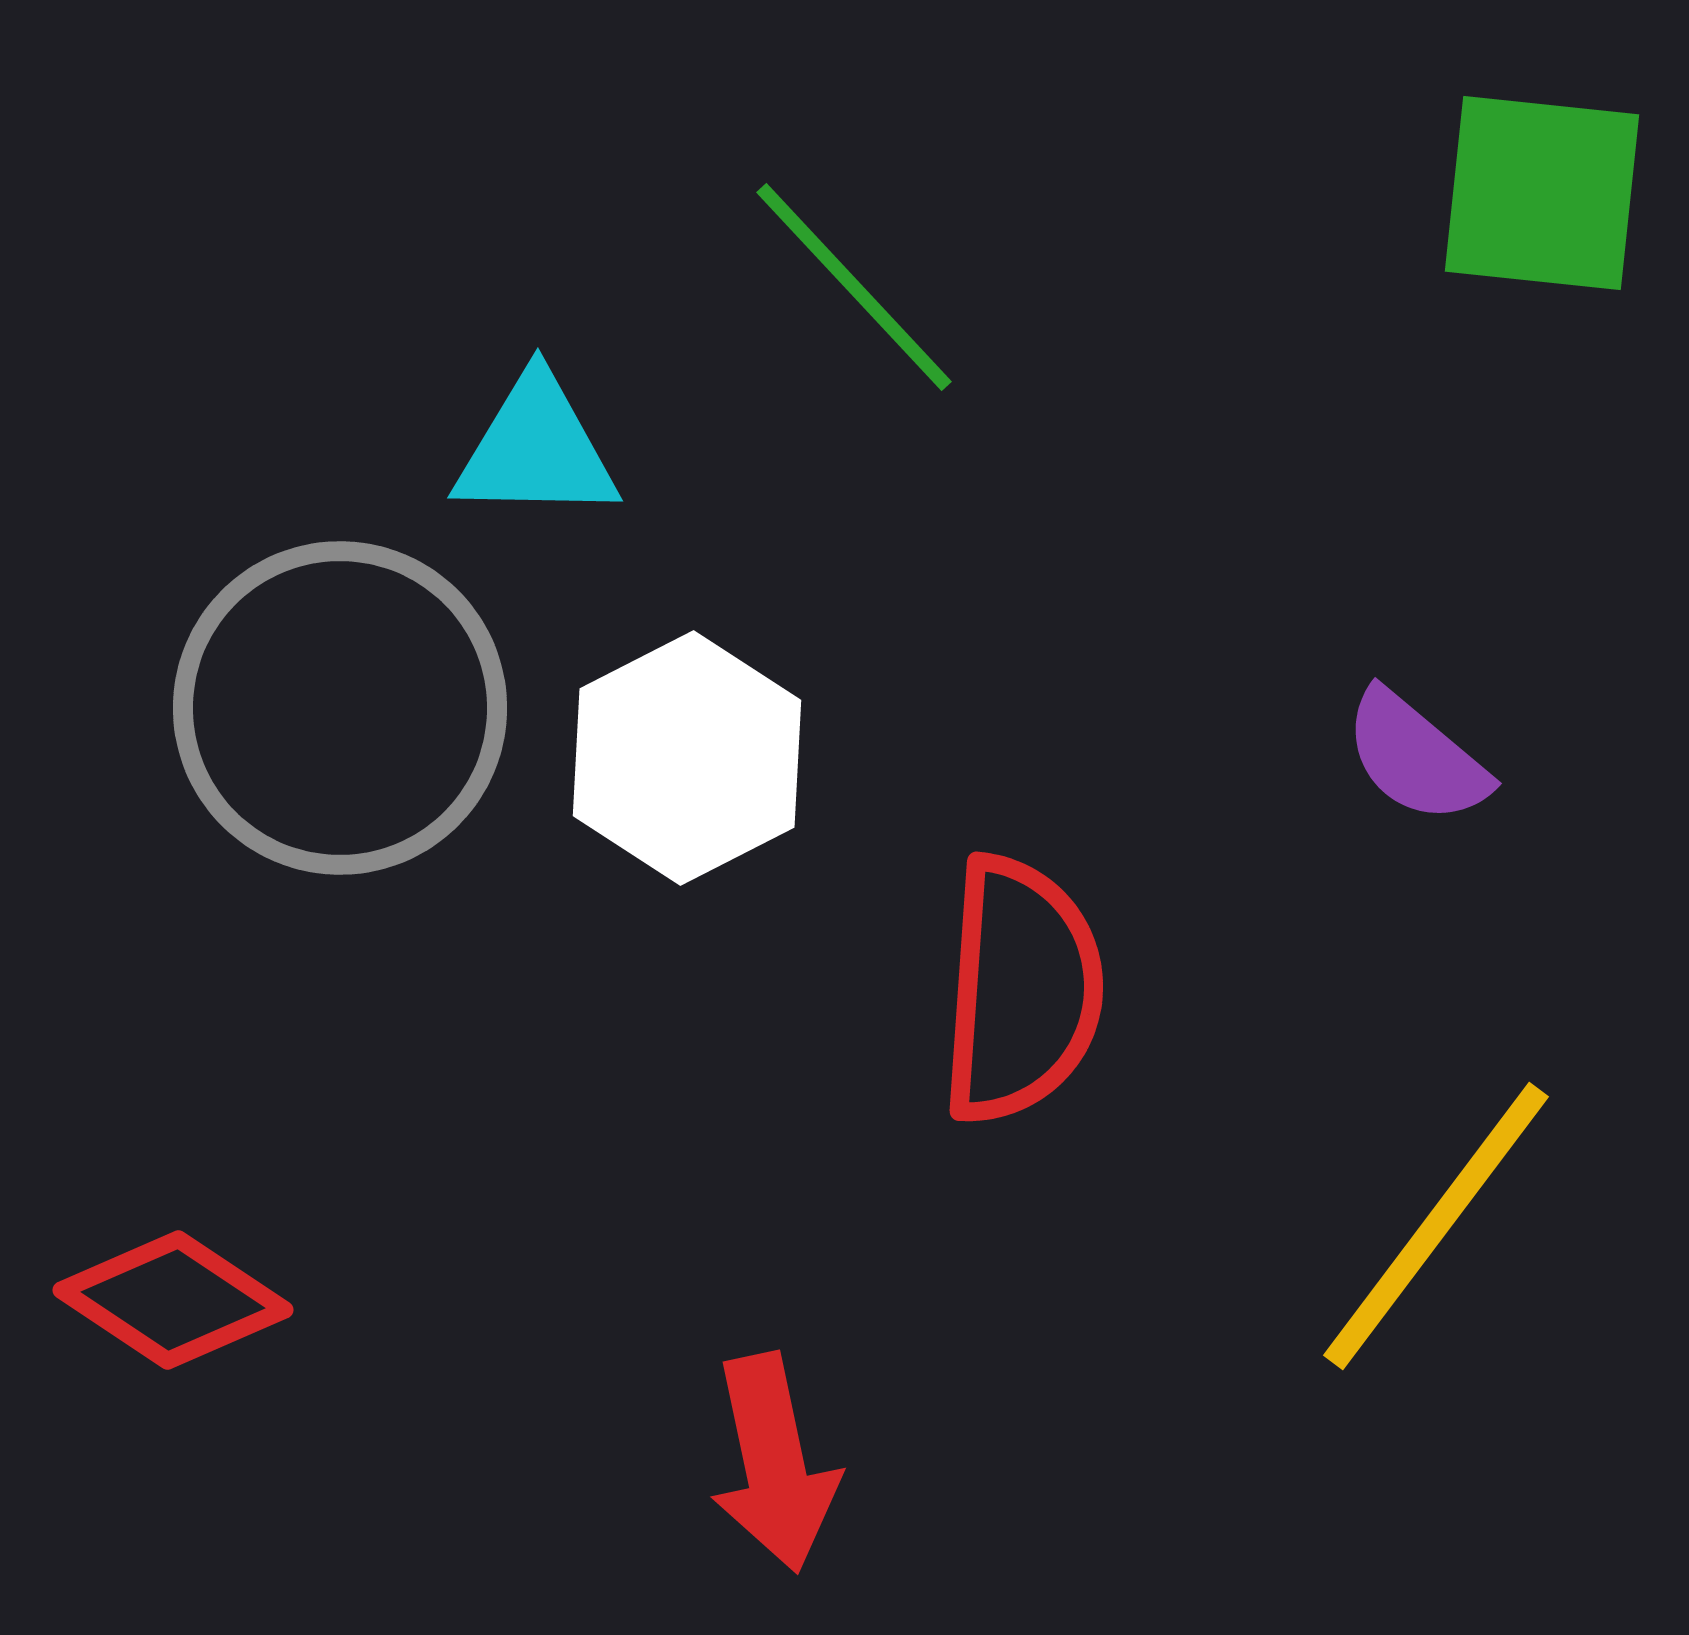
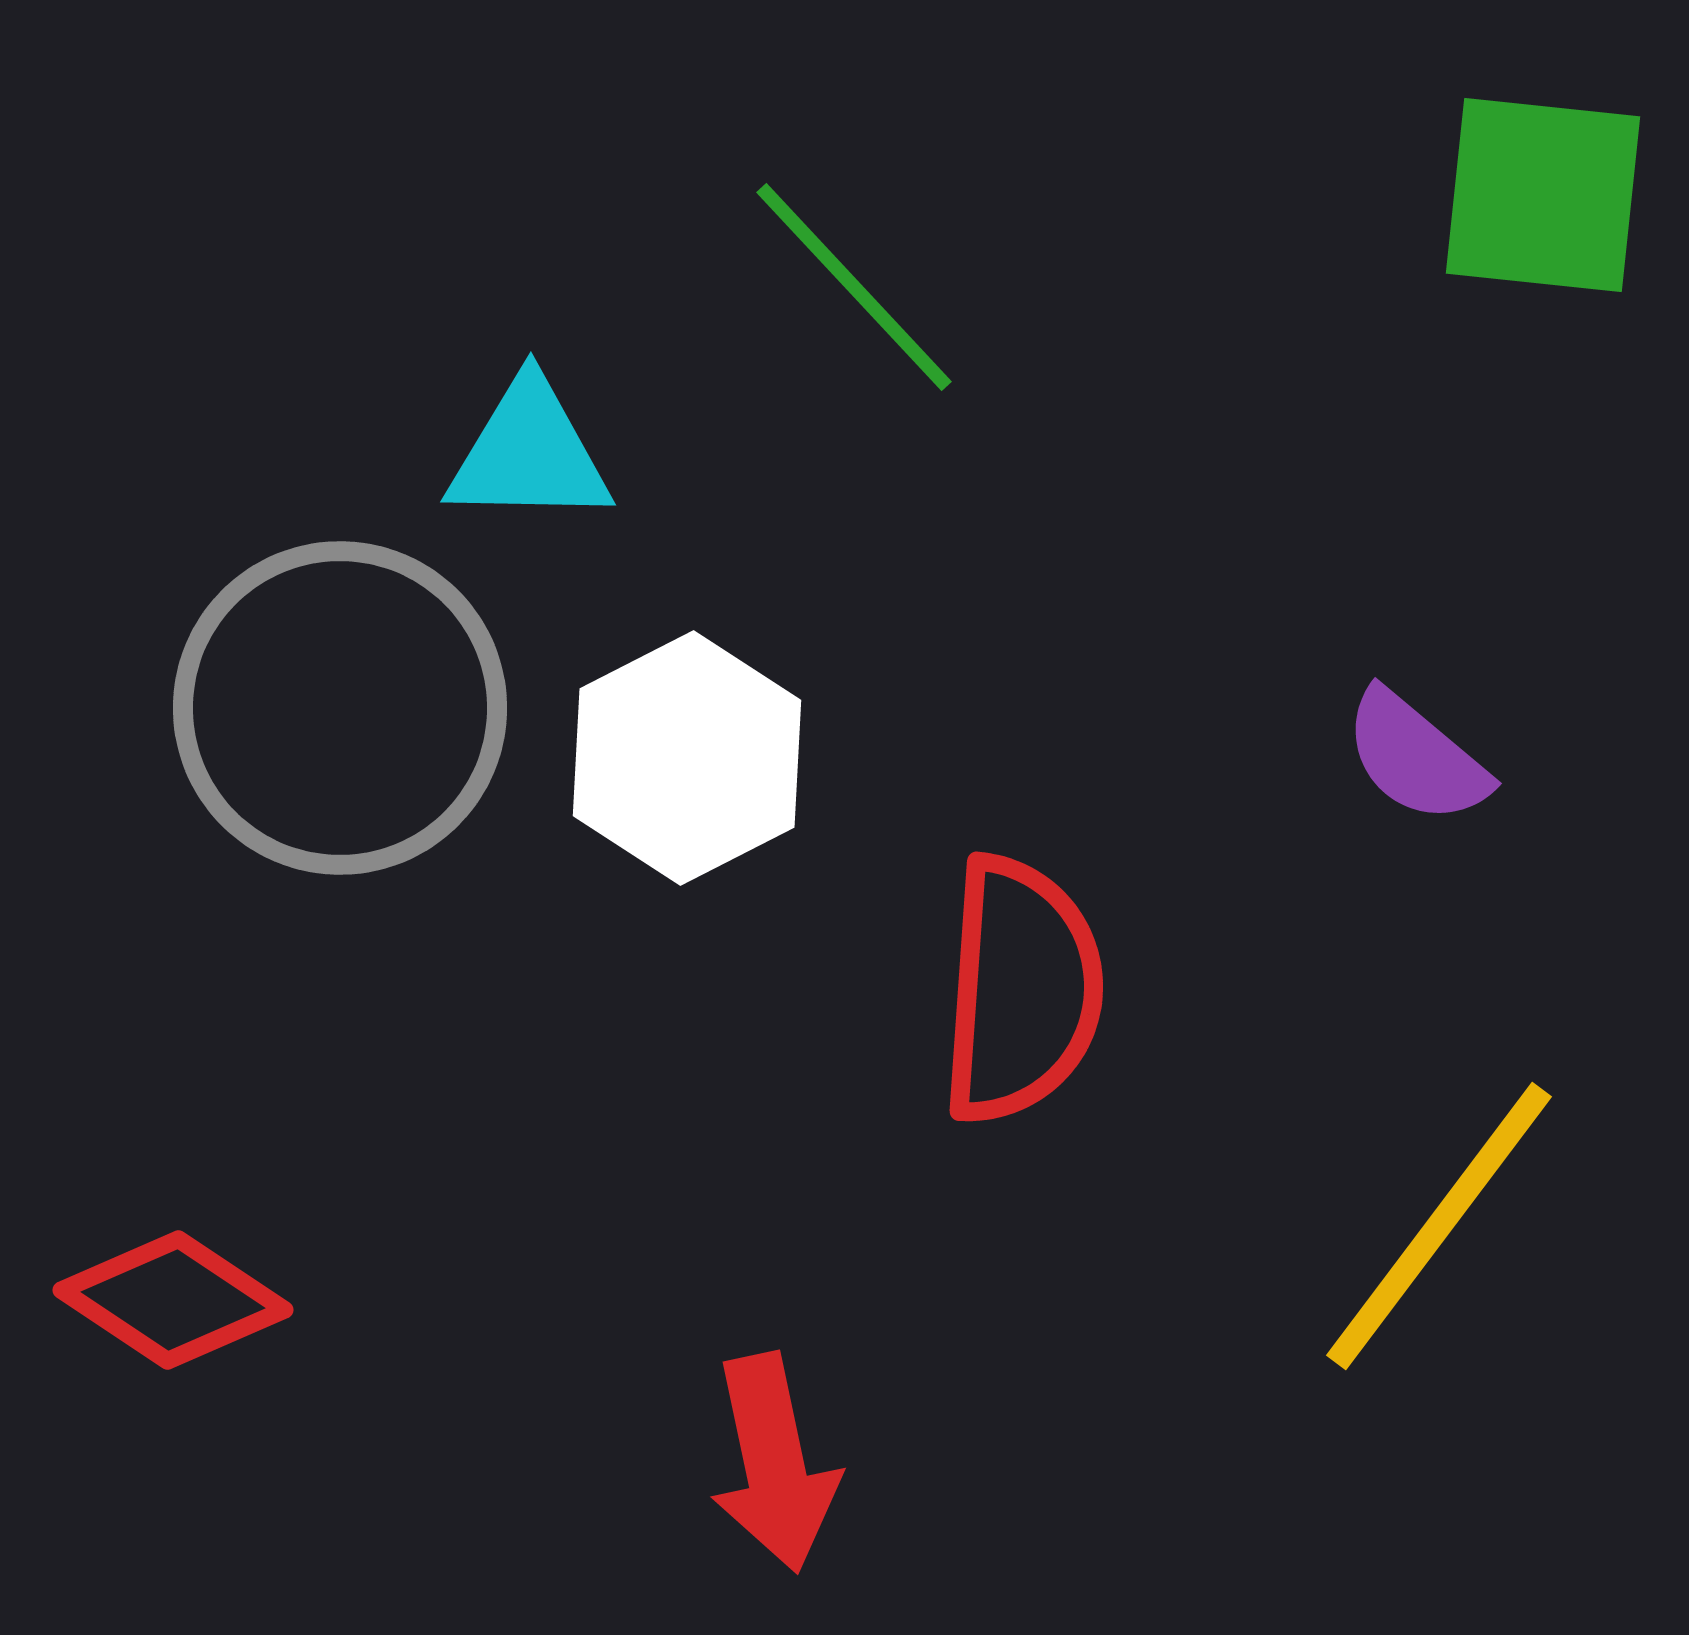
green square: moved 1 px right, 2 px down
cyan triangle: moved 7 px left, 4 px down
yellow line: moved 3 px right
